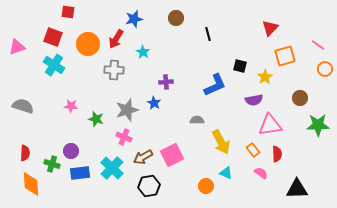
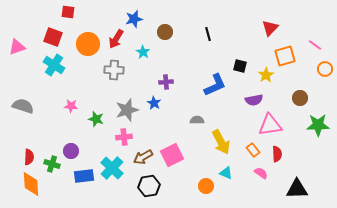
brown circle at (176, 18): moved 11 px left, 14 px down
pink line at (318, 45): moved 3 px left
yellow star at (265, 77): moved 1 px right, 2 px up
pink cross at (124, 137): rotated 28 degrees counterclockwise
red semicircle at (25, 153): moved 4 px right, 4 px down
blue rectangle at (80, 173): moved 4 px right, 3 px down
